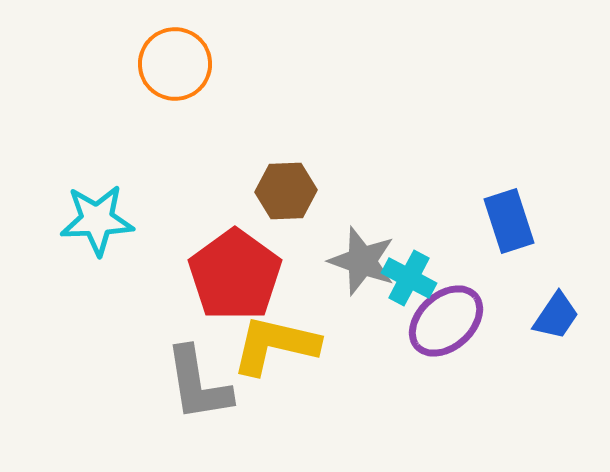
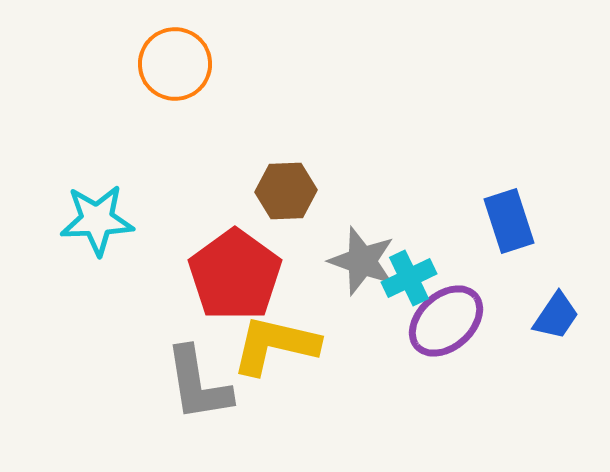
cyan cross: rotated 36 degrees clockwise
